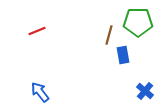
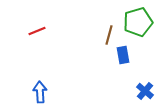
green pentagon: rotated 16 degrees counterclockwise
blue arrow: rotated 35 degrees clockwise
